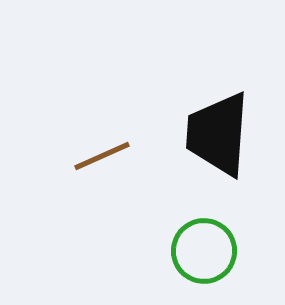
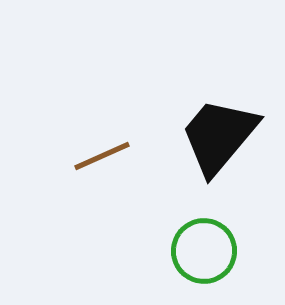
black trapezoid: moved 1 px right, 2 px down; rotated 36 degrees clockwise
